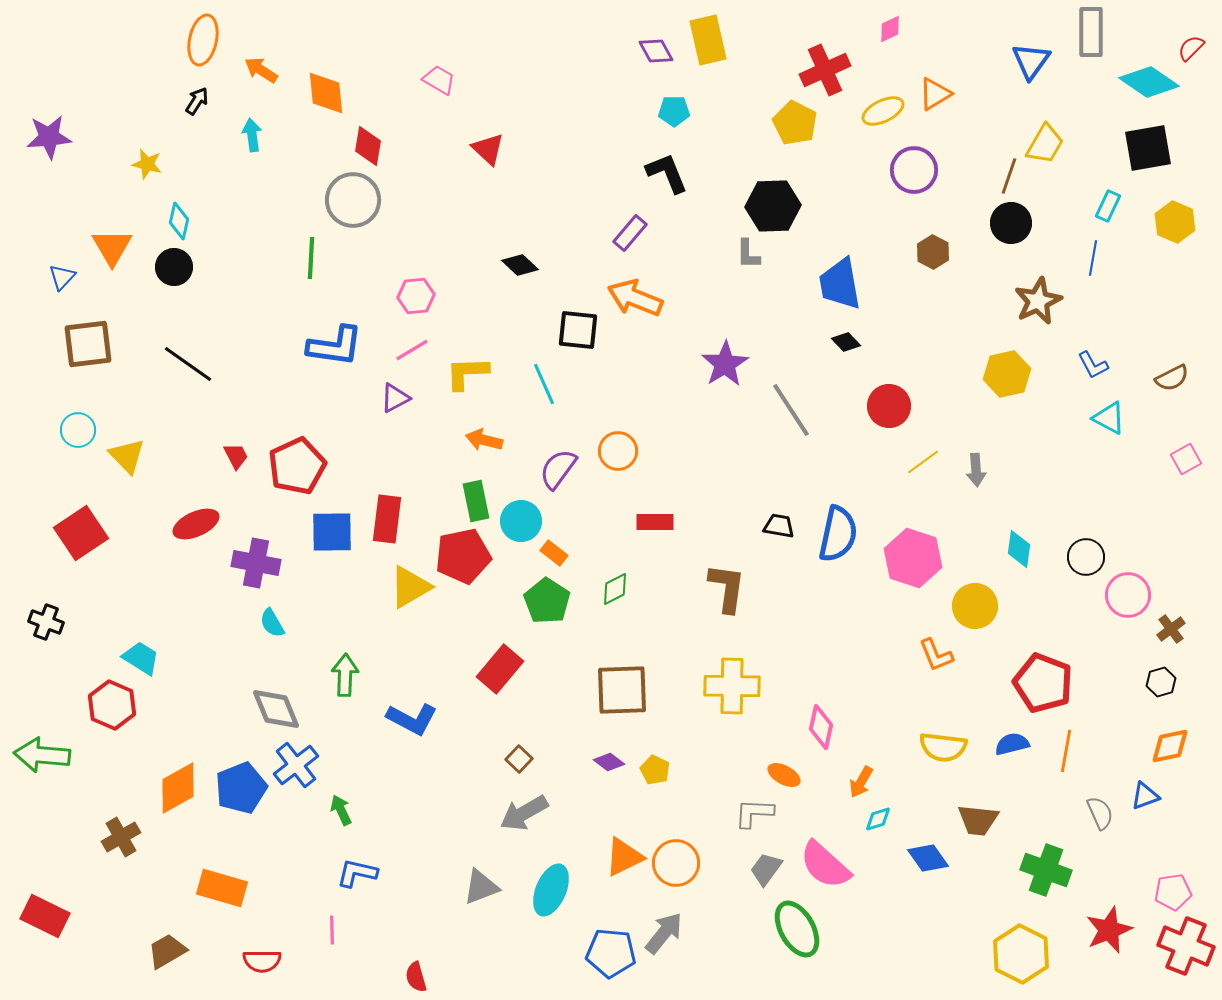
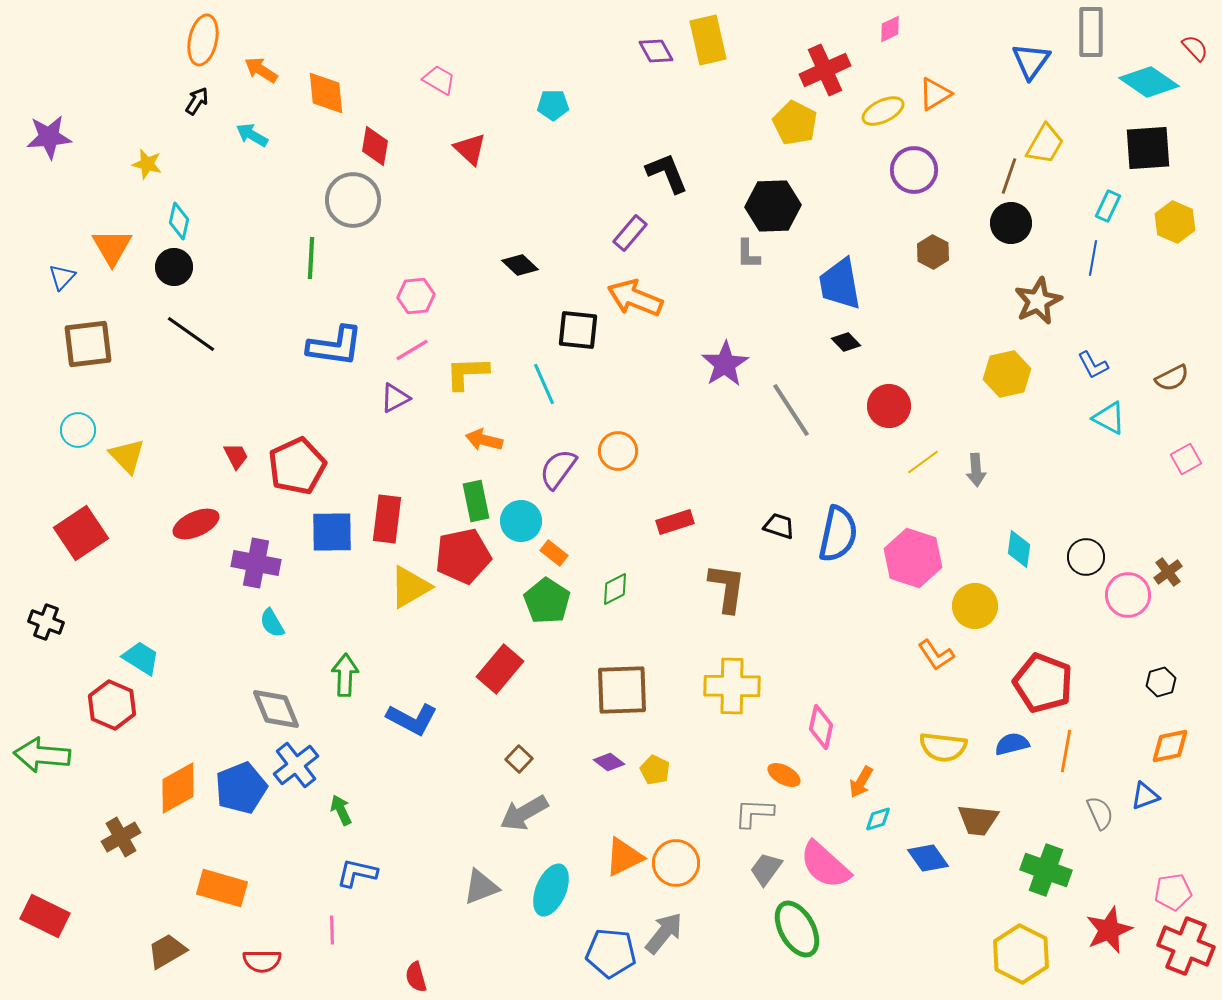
red semicircle at (1191, 48): moved 4 px right; rotated 92 degrees clockwise
cyan pentagon at (674, 111): moved 121 px left, 6 px up
cyan arrow at (252, 135): rotated 52 degrees counterclockwise
red diamond at (368, 146): moved 7 px right
black square at (1148, 148): rotated 6 degrees clockwise
red triangle at (488, 149): moved 18 px left
black line at (188, 364): moved 3 px right, 30 px up
red rectangle at (655, 522): moved 20 px right; rotated 18 degrees counterclockwise
black trapezoid at (779, 526): rotated 8 degrees clockwise
brown cross at (1171, 629): moved 3 px left, 57 px up
orange L-shape at (936, 655): rotated 12 degrees counterclockwise
